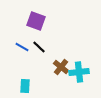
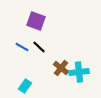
brown cross: moved 1 px down
cyan rectangle: rotated 32 degrees clockwise
